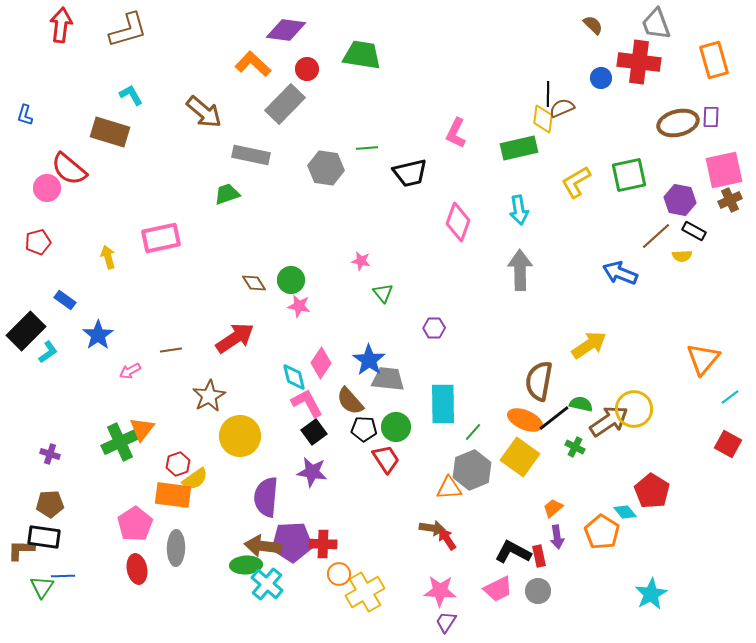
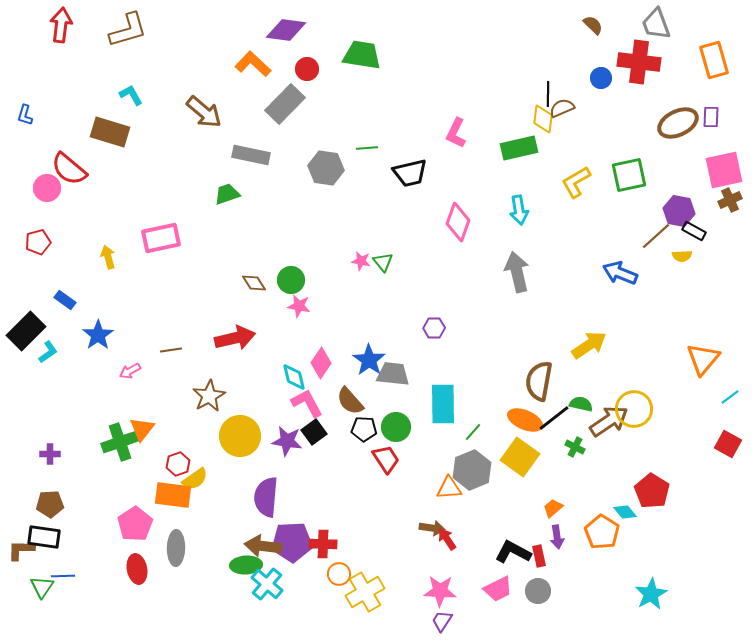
brown ellipse at (678, 123): rotated 12 degrees counterclockwise
purple hexagon at (680, 200): moved 1 px left, 11 px down
gray arrow at (520, 270): moved 3 px left, 2 px down; rotated 12 degrees counterclockwise
green triangle at (383, 293): moved 31 px up
red arrow at (235, 338): rotated 21 degrees clockwise
gray trapezoid at (388, 379): moved 5 px right, 5 px up
green cross at (120, 442): rotated 6 degrees clockwise
purple cross at (50, 454): rotated 18 degrees counterclockwise
purple star at (312, 472): moved 25 px left, 31 px up
purple trapezoid at (446, 622): moved 4 px left, 1 px up
